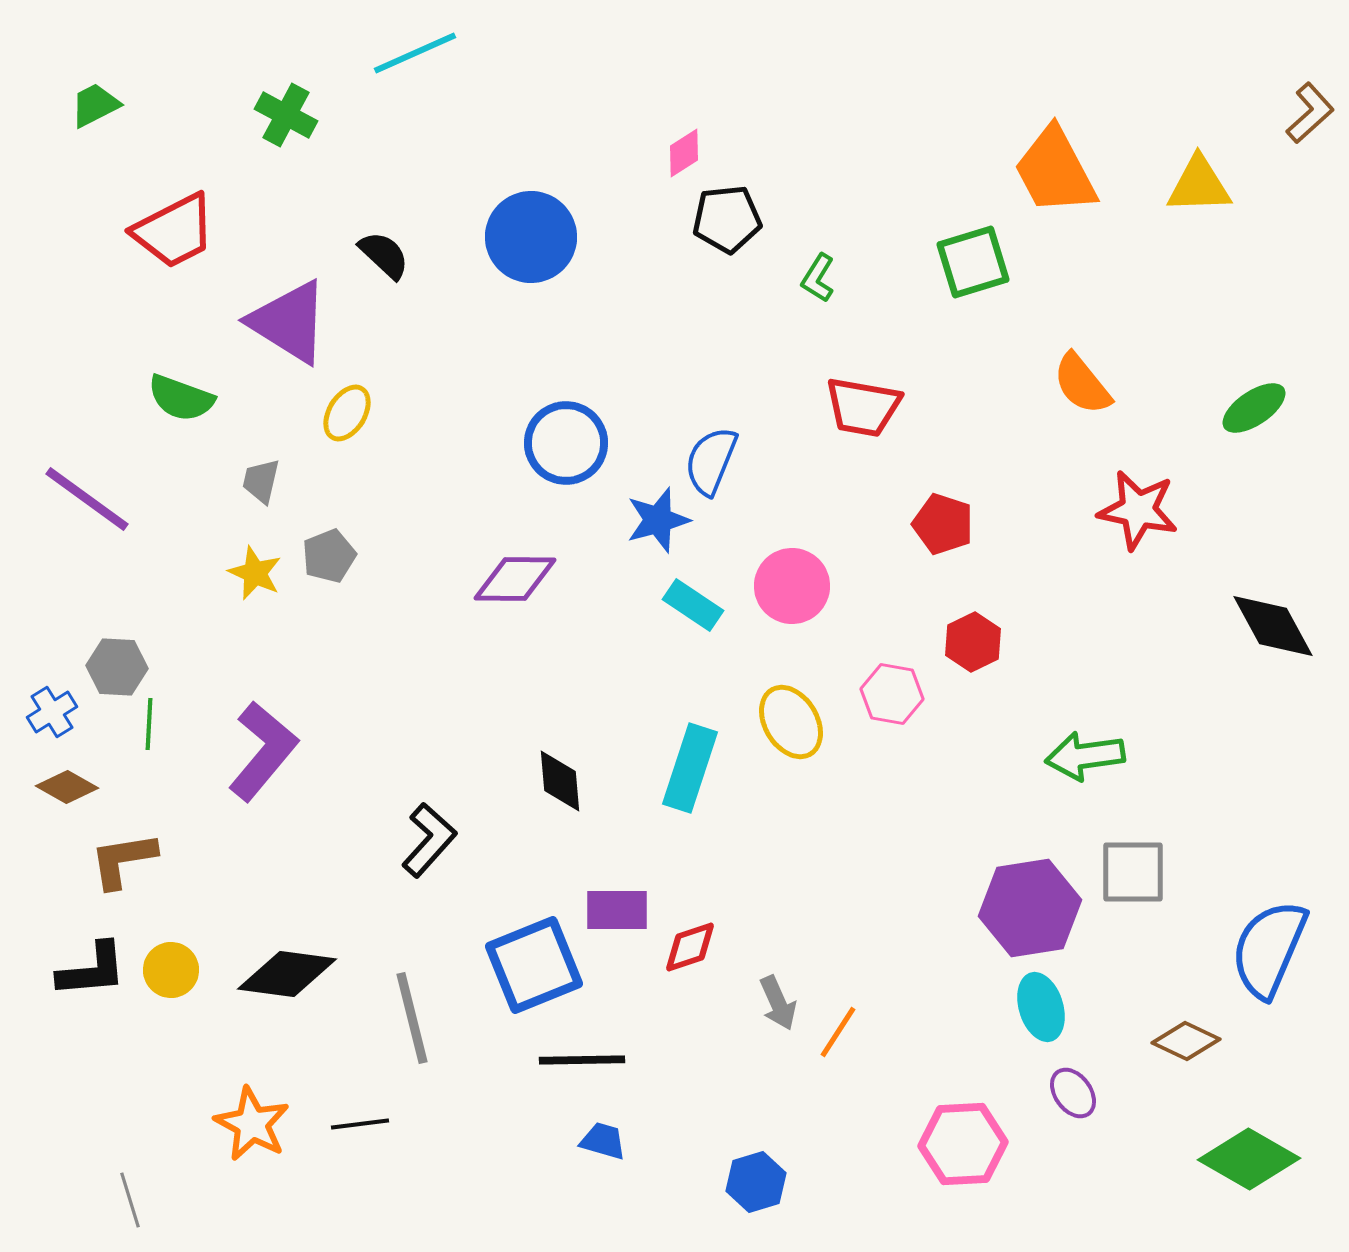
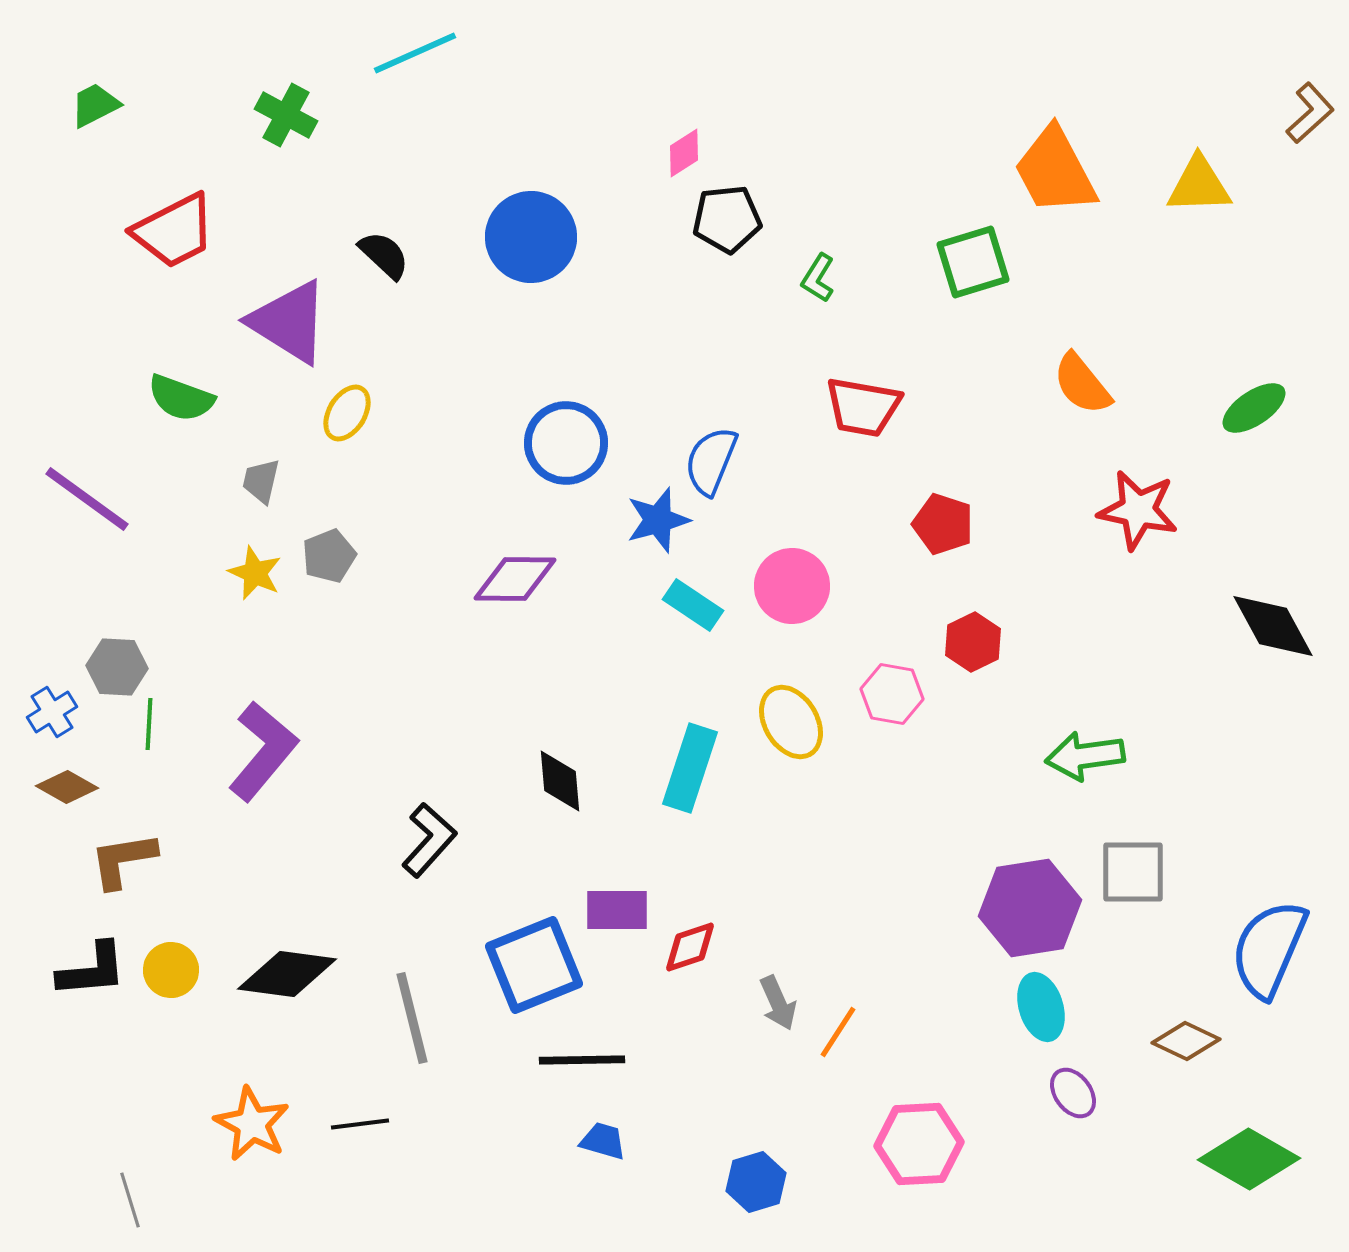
pink hexagon at (963, 1144): moved 44 px left
